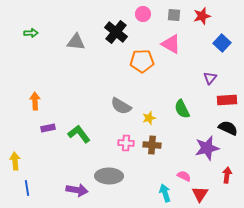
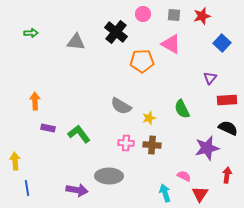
purple rectangle: rotated 24 degrees clockwise
